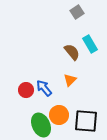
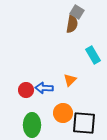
gray square: rotated 24 degrees counterclockwise
cyan rectangle: moved 3 px right, 11 px down
brown semicircle: moved 28 px up; rotated 48 degrees clockwise
blue arrow: rotated 48 degrees counterclockwise
orange circle: moved 4 px right, 2 px up
black square: moved 2 px left, 2 px down
green ellipse: moved 9 px left; rotated 25 degrees clockwise
